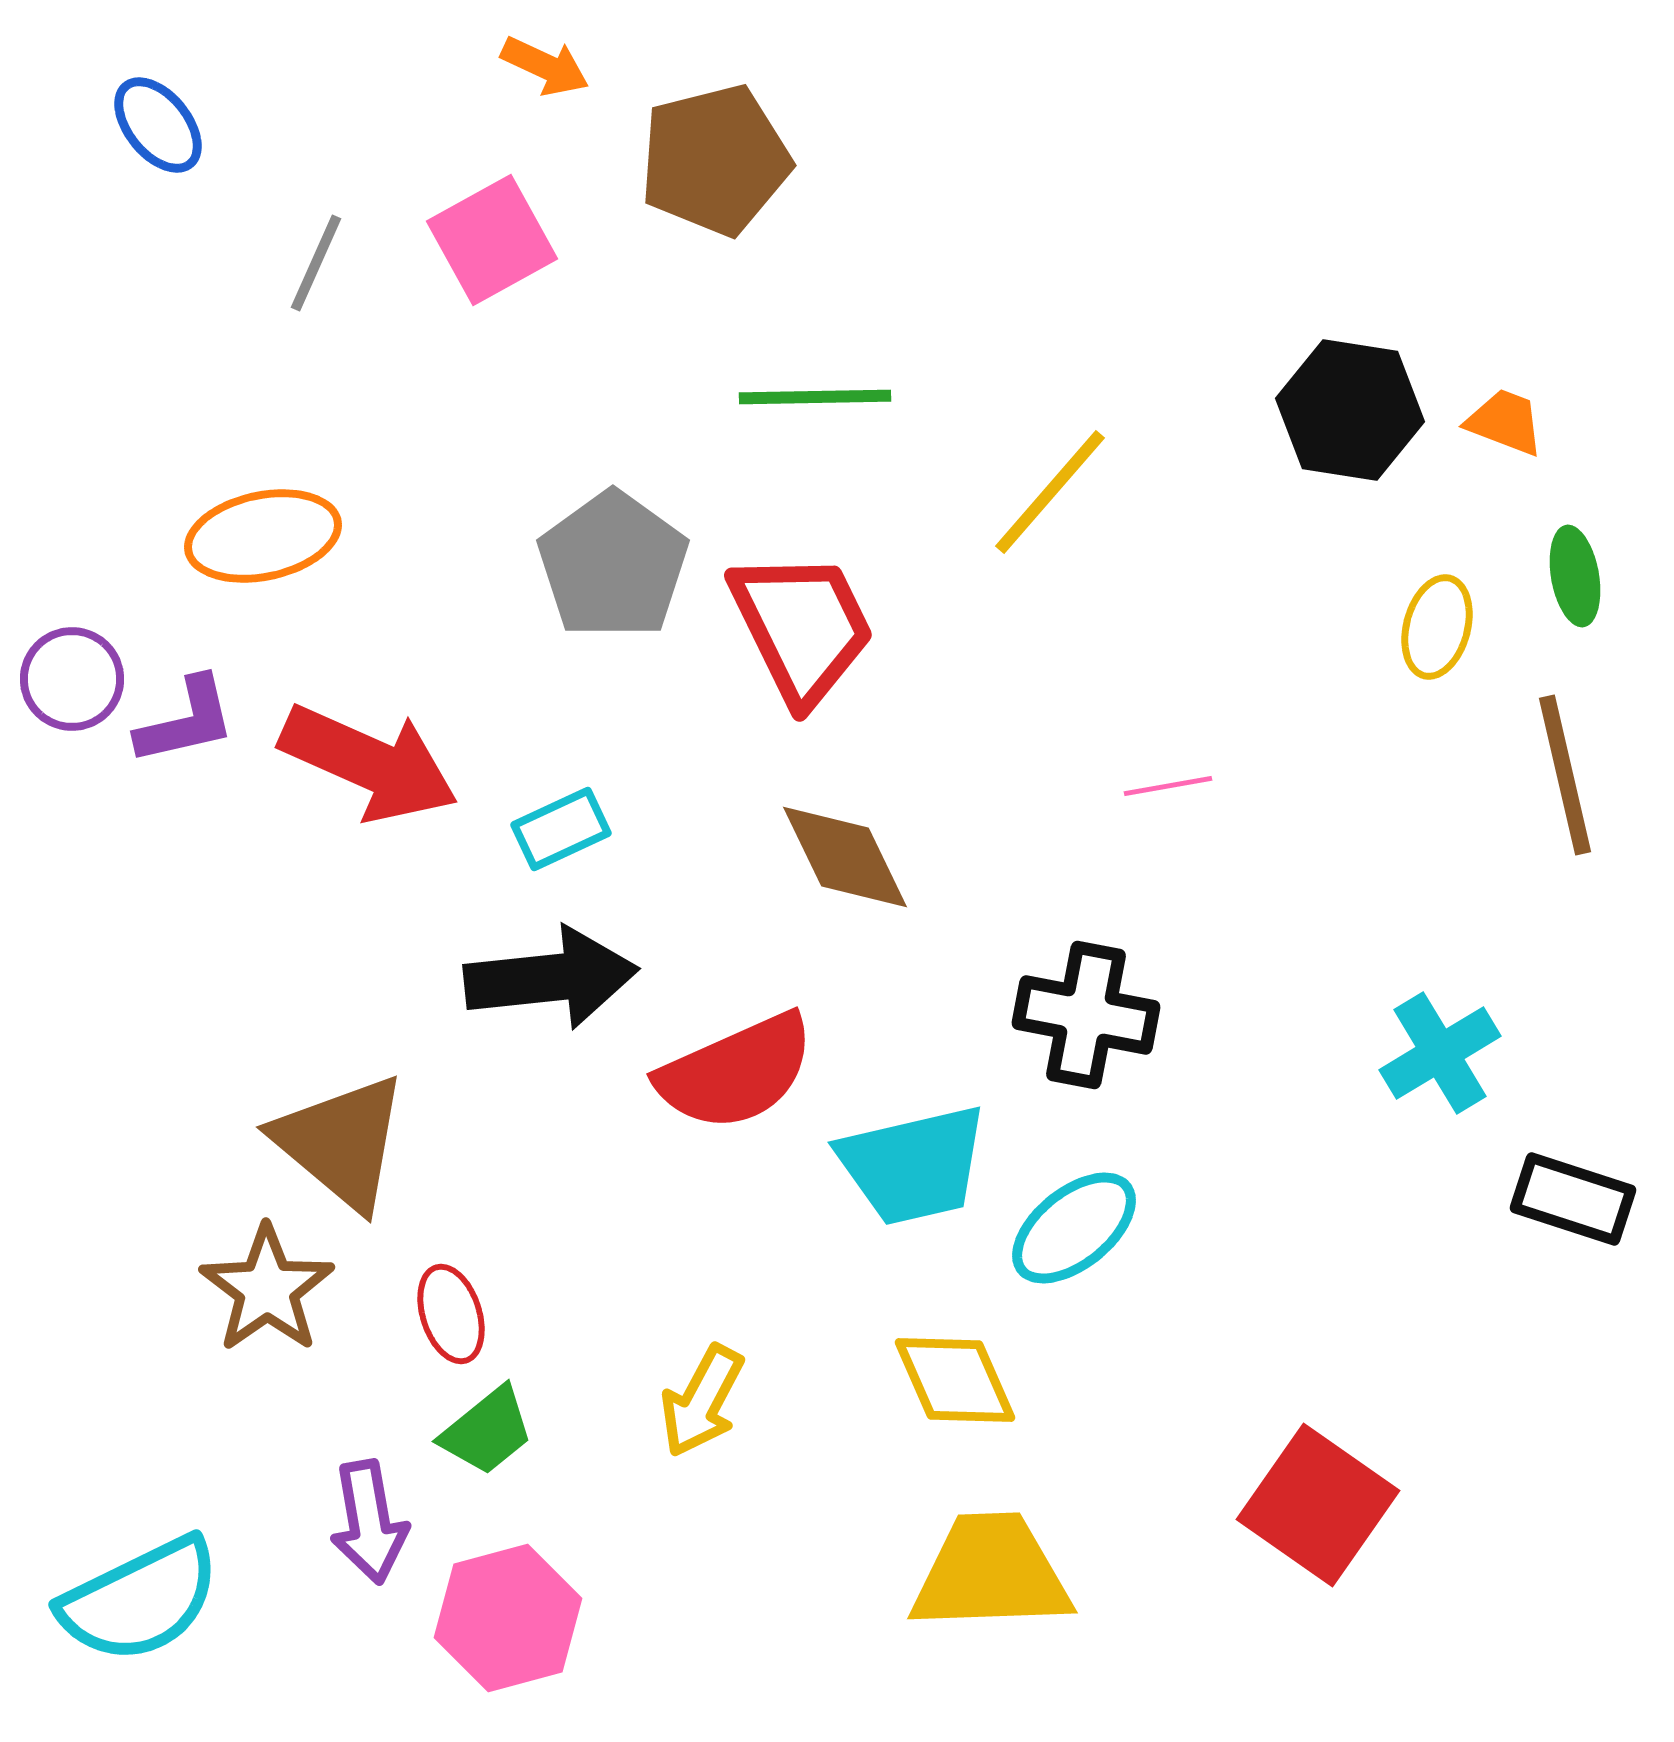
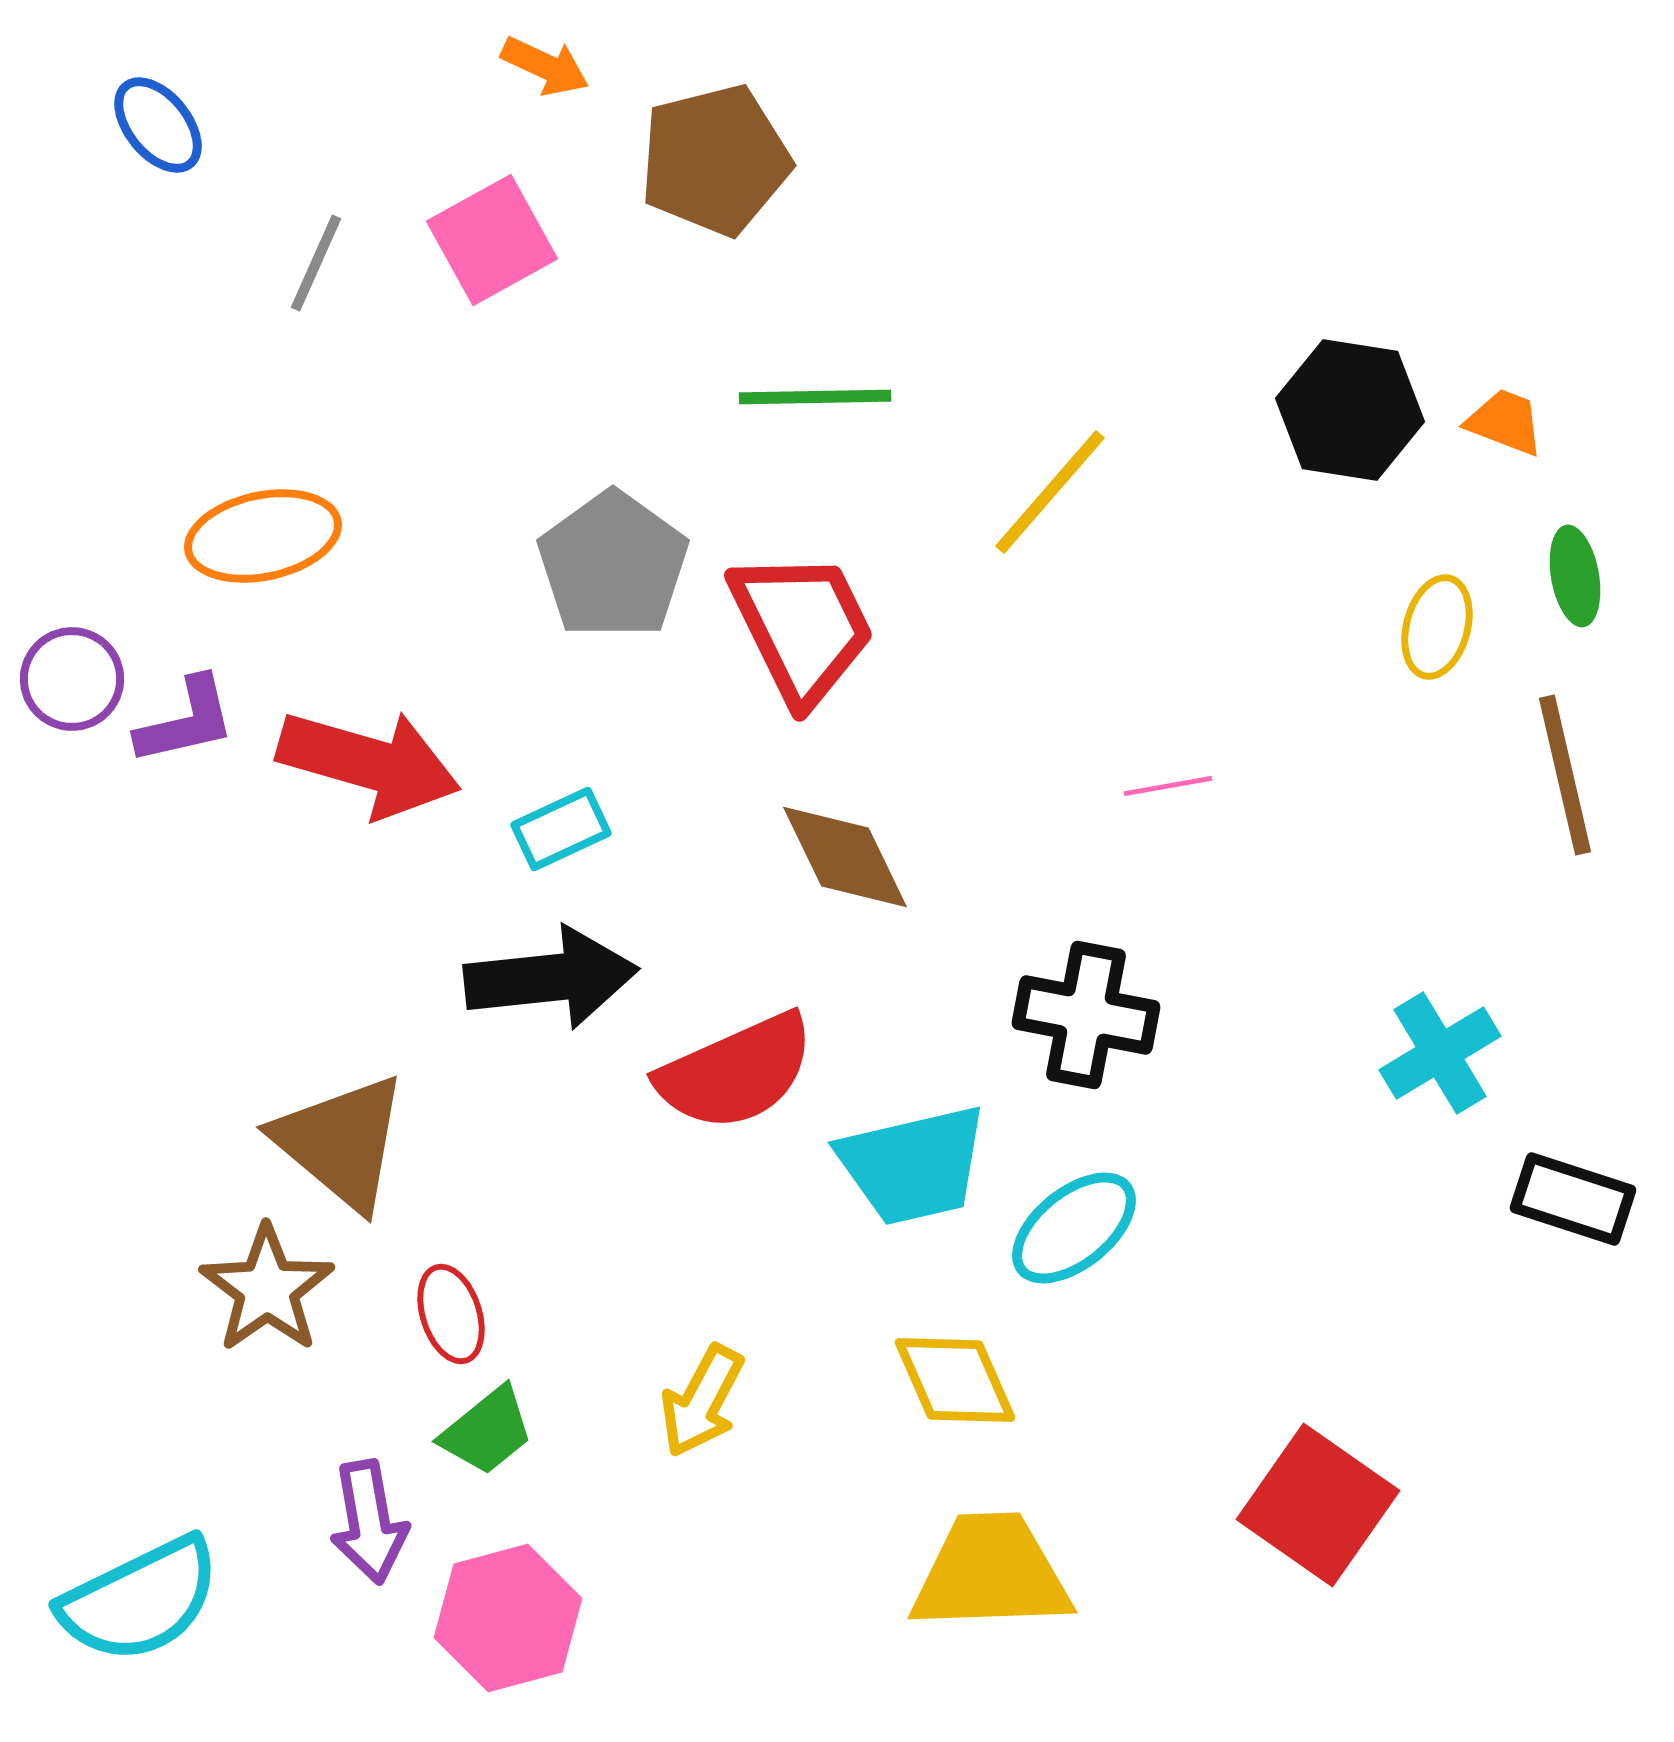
red arrow: rotated 8 degrees counterclockwise
